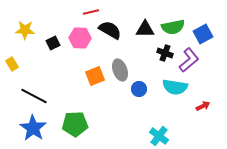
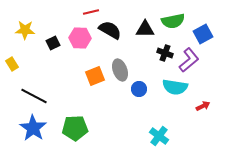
green semicircle: moved 6 px up
green pentagon: moved 4 px down
